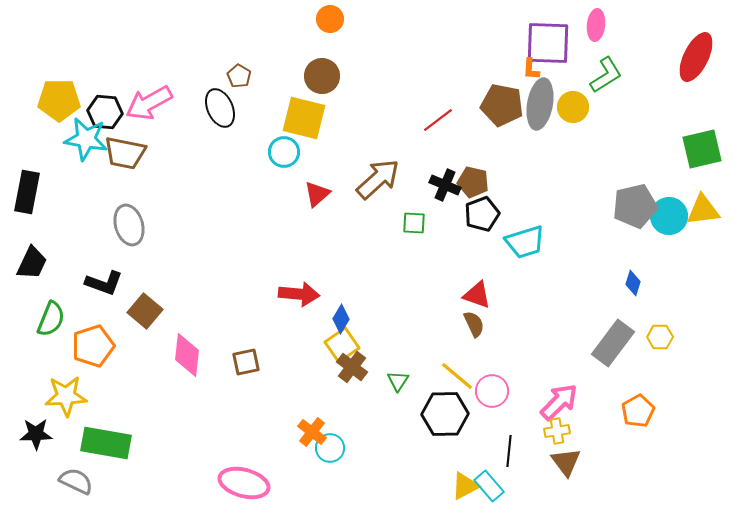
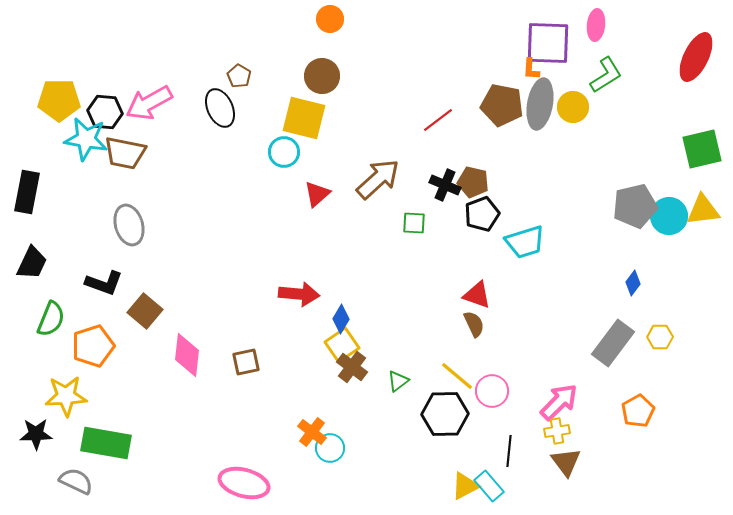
blue diamond at (633, 283): rotated 20 degrees clockwise
green triangle at (398, 381): rotated 20 degrees clockwise
